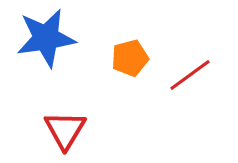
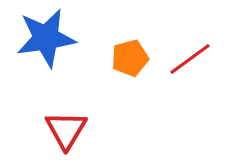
red line: moved 16 px up
red triangle: moved 1 px right
